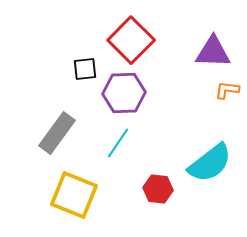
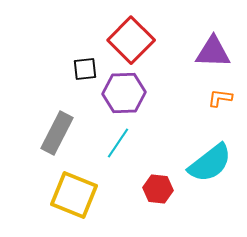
orange L-shape: moved 7 px left, 8 px down
gray rectangle: rotated 9 degrees counterclockwise
